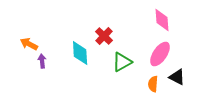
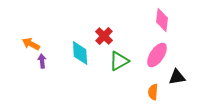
pink diamond: rotated 10 degrees clockwise
orange arrow: moved 2 px right
pink ellipse: moved 3 px left, 1 px down
green triangle: moved 3 px left, 1 px up
black triangle: rotated 36 degrees counterclockwise
orange semicircle: moved 8 px down
